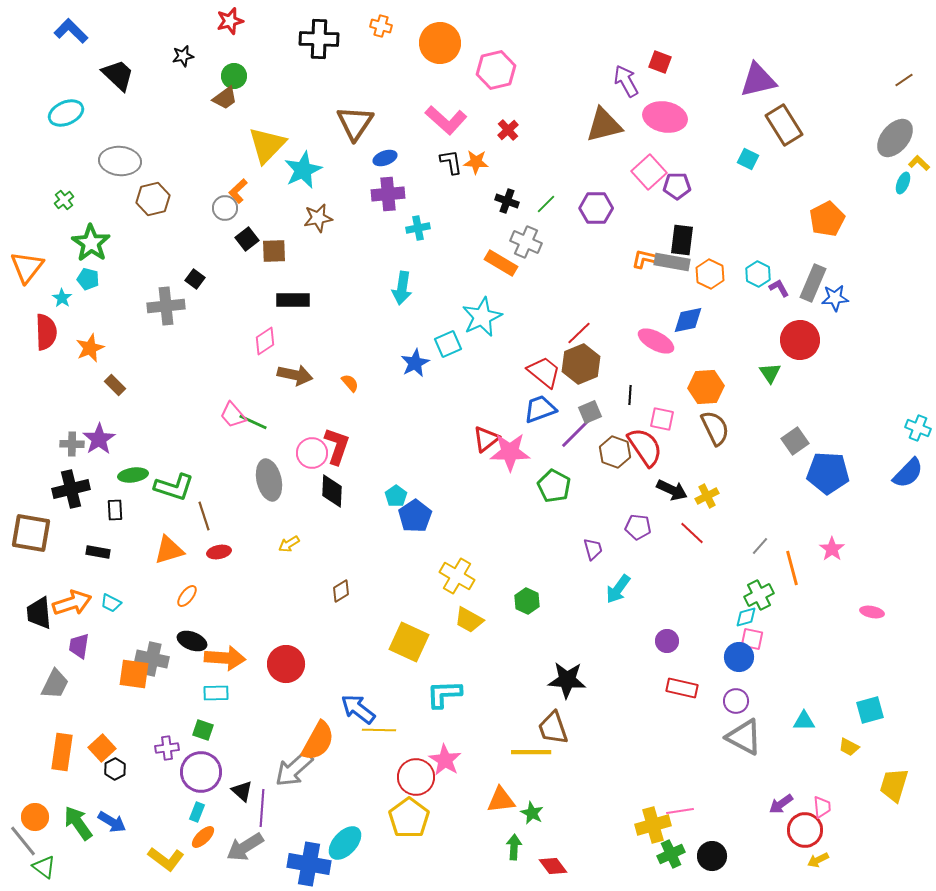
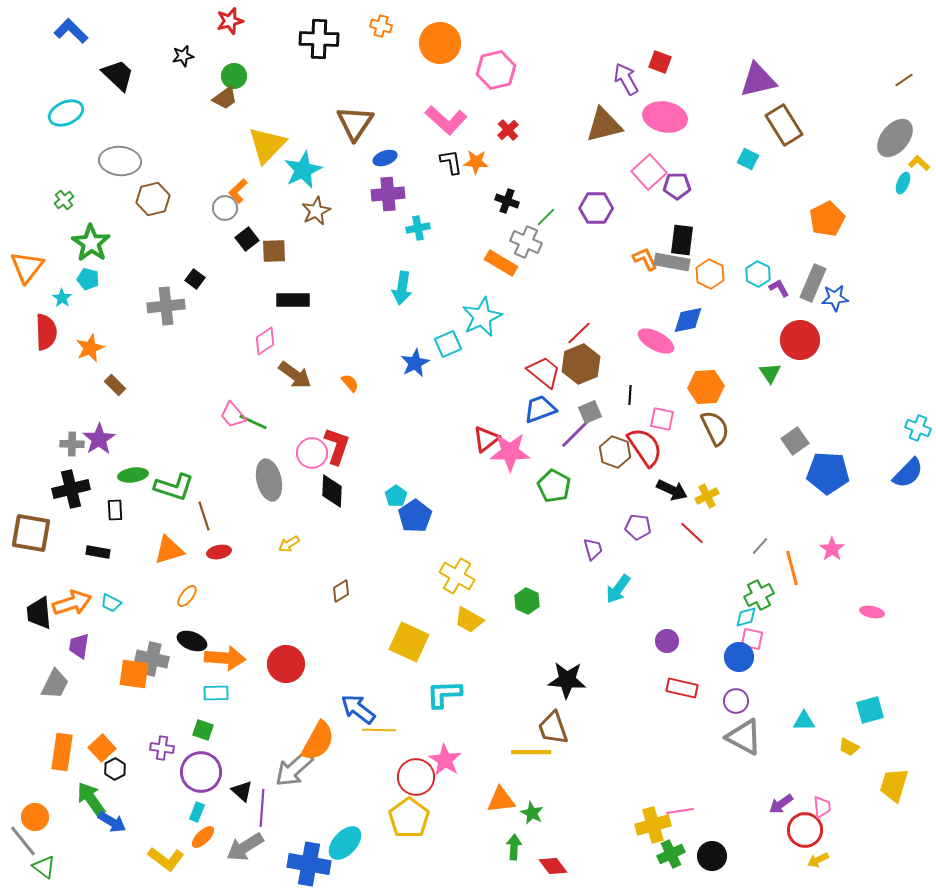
purple arrow at (626, 81): moved 2 px up
green line at (546, 204): moved 13 px down
brown star at (318, 218): moved 2 px left, 7 px up; rotated 16 degrees counterclockwise
orange L-shape at (645, 259): rotated 52 degrees clockwise
brown arrow at (295, 375): rotated 24 degrees clockwise
purple cross at (167, 748): moved 5 px left; rotated 15 degrees clockwise
green arrow at (78, 823): moved 13 px right, 24 px up
